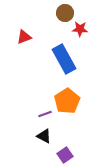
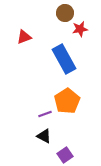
red star: rotated 14 degrees counterclockwise
